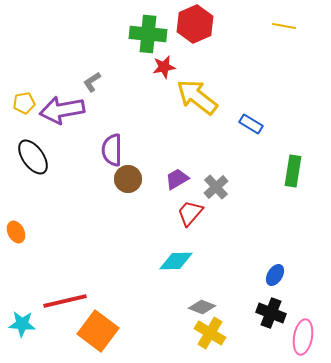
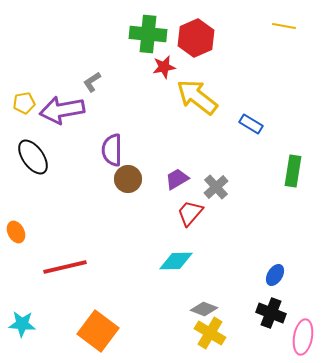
red hexagon: moved 1 px right, 14 px down
red line: moved 34 px up
gray diamond: moved 2 px right, 2 px down
